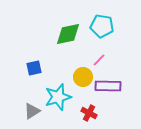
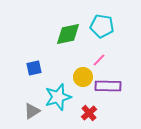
red cross: rotated 21 degrees clockwise
